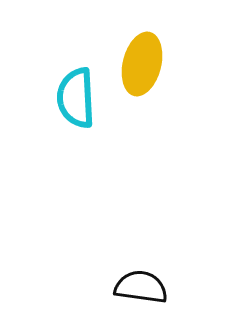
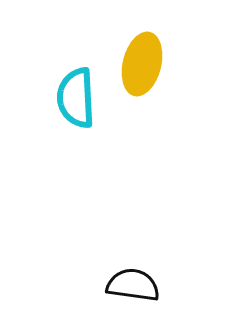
black semicircle: moved 8 px left, 2 px up
